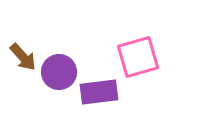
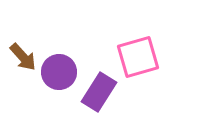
purple rectangle: rotated 51 degrees counterclockwise
